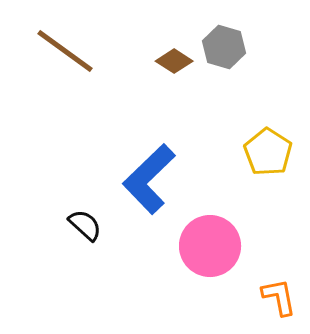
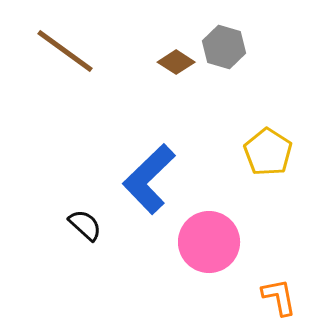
brown diamond: moved 2 px right, 1 px down
pink circle: moved 1 px left, 4 px up
